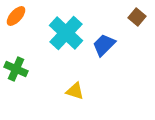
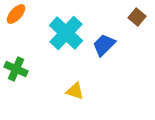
orange ellipse: moved 2 px up
